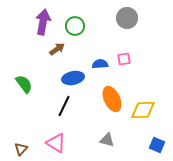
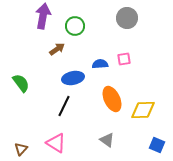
purple arrow: moved 6 px up
green semicircle: moved 3 px left, 1 px up
gray triangle: rotated 21 degrees clockwise
